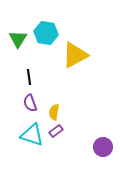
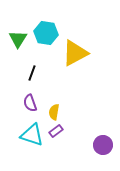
yellow triangle: moved 2 px up
black line: moved 3 px right, 4 px up; rotated 28 degrees clockwise
purple circle: moved 2 px up
